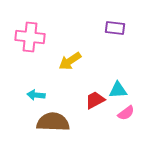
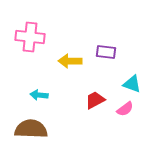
purple rectangle: moved 9 px left, 24 px down
yellow arrow: rotated 35 degrees clockwise
cyan triangle: moved 14 px right, 6 px up; rotated 24 degrees clockwise
cyan arrow: moved 3 px right
pink semicircle: moved 1 px left, 4 px up
brown semicircle: moved 22 px left, 7 px down
